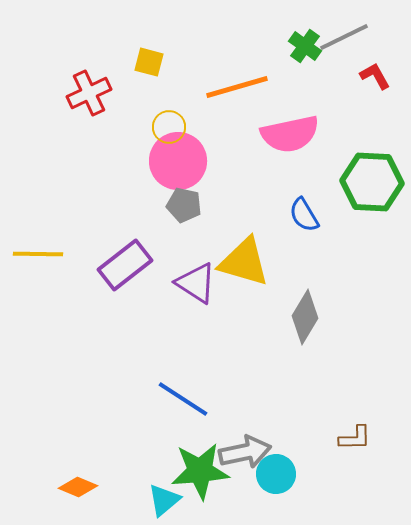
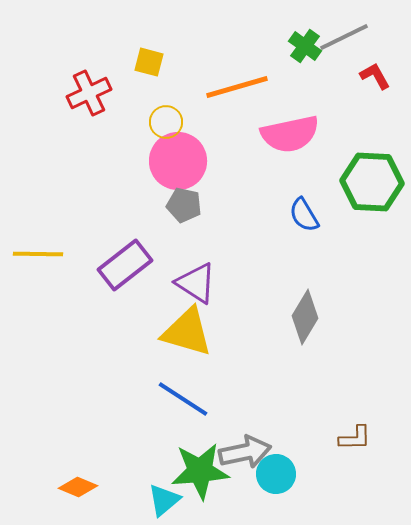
yellow circle: moved 3 px left, 5 px up
yellow triangle: moved 57 px left, 70 px down
